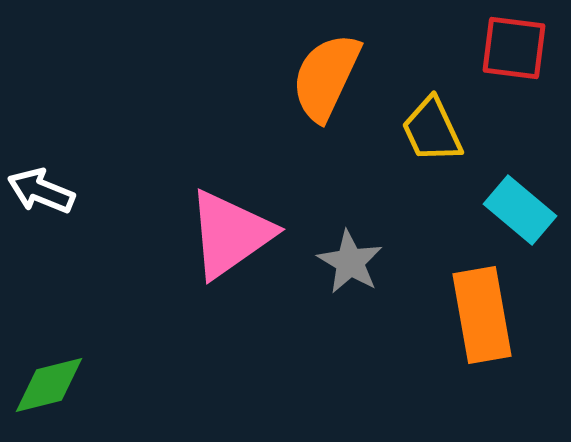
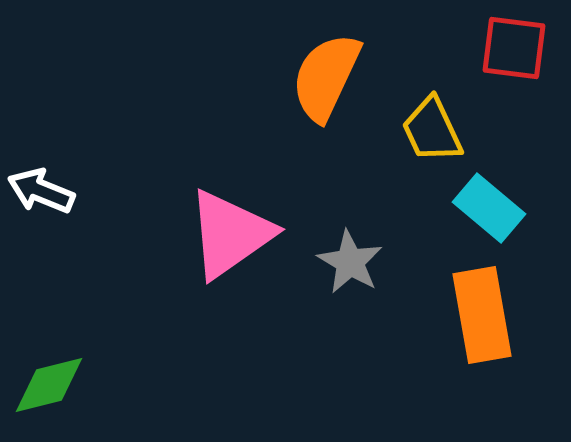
cyan rectangle: moved 31 px left, 2 px up
